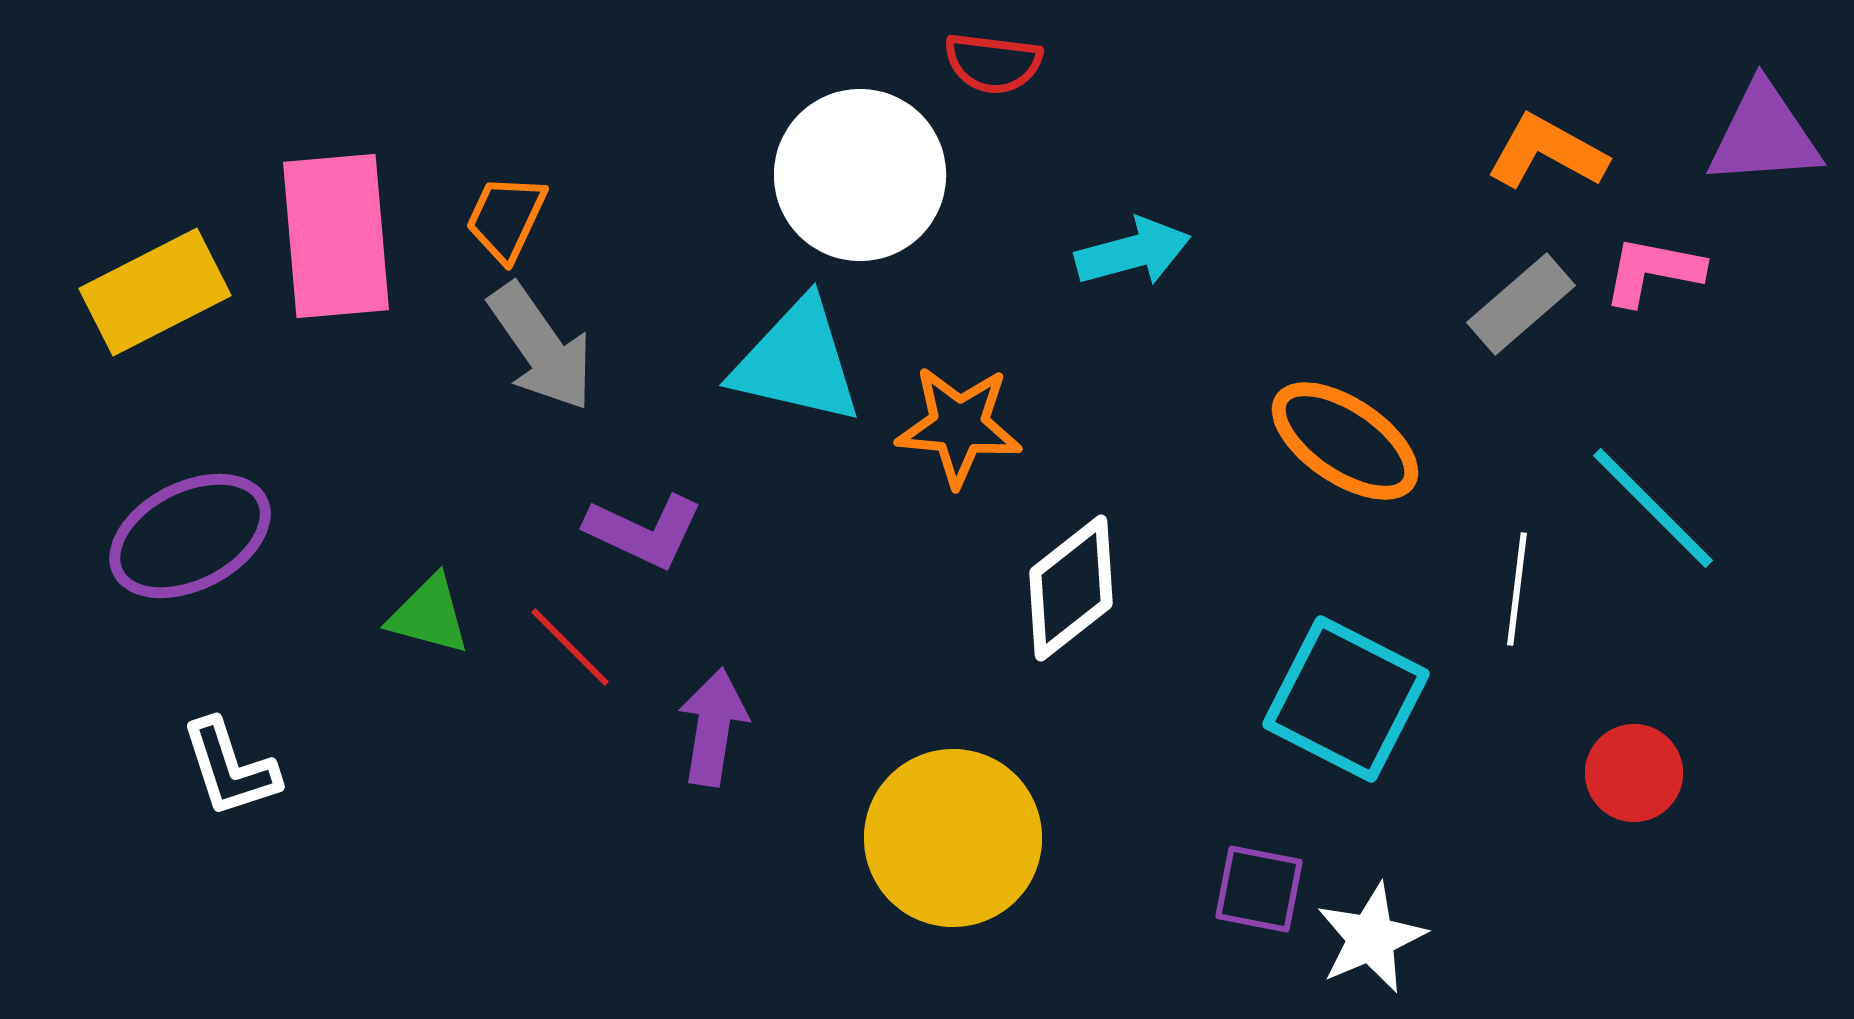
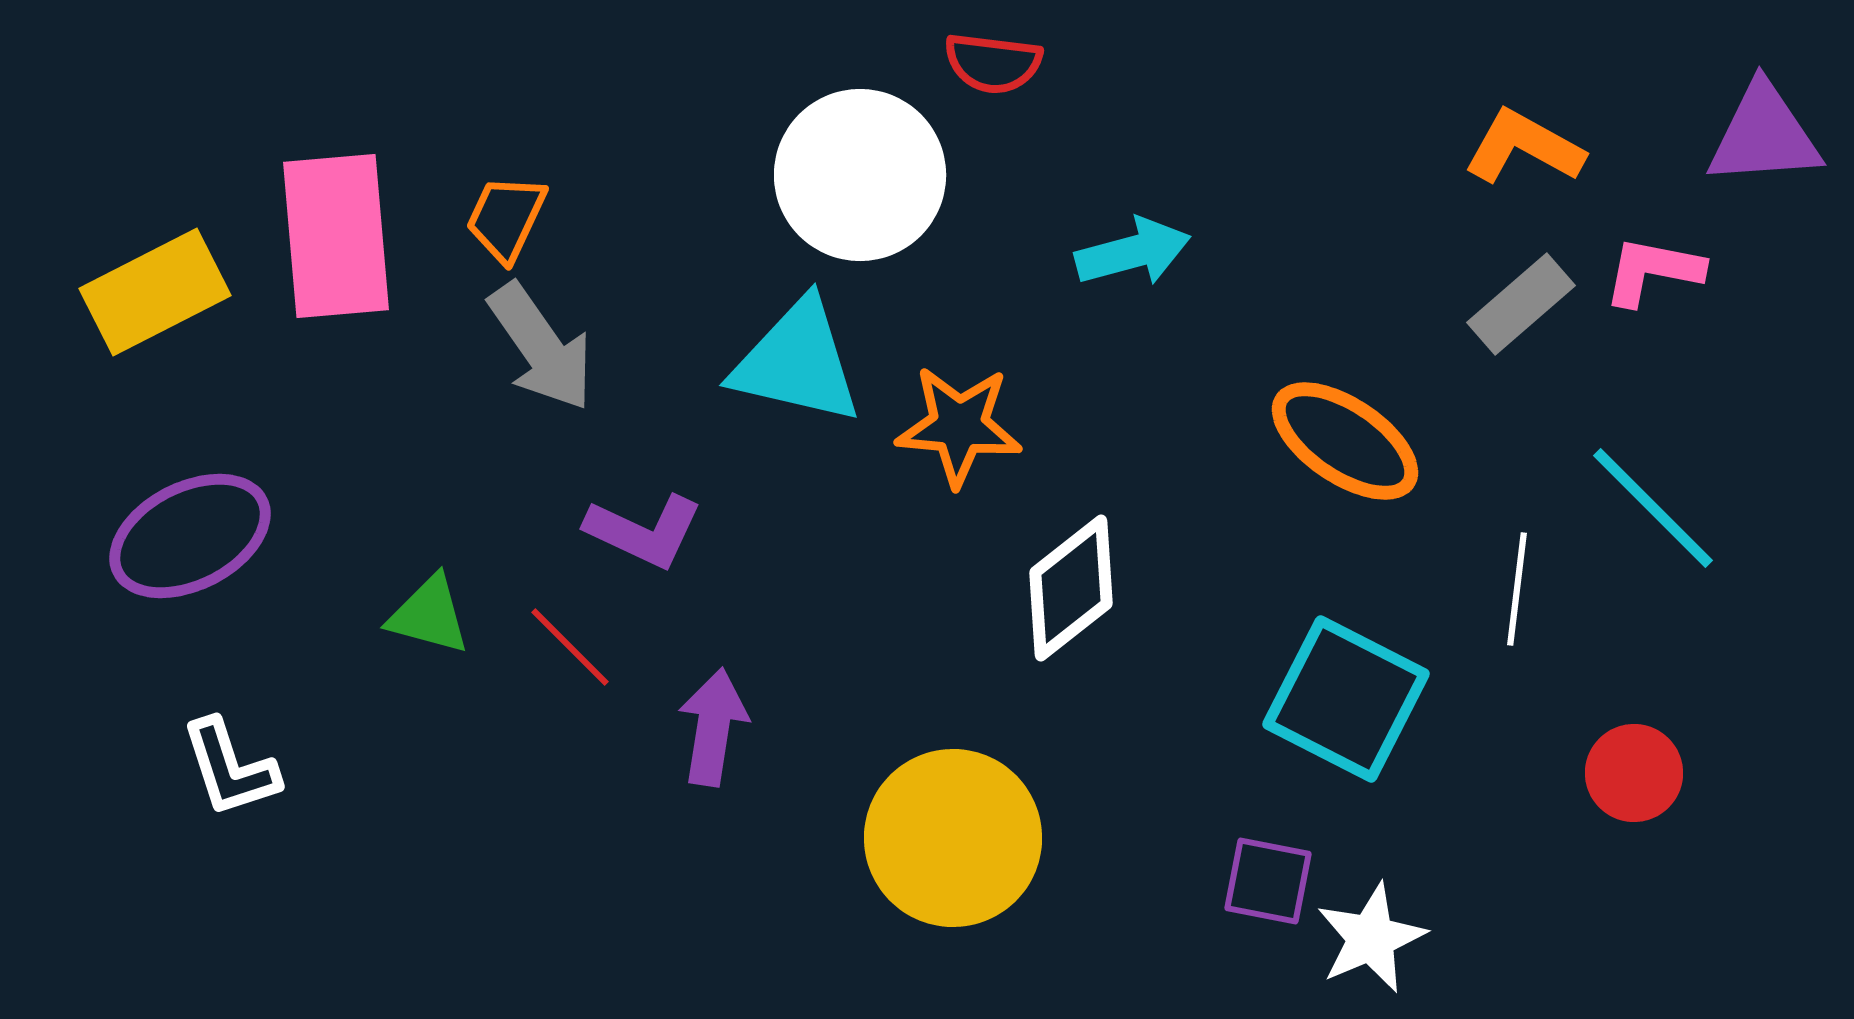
orange L-shape: moved 23 px left, 5 px up
purple square: moved 9 px right, 8 px up
